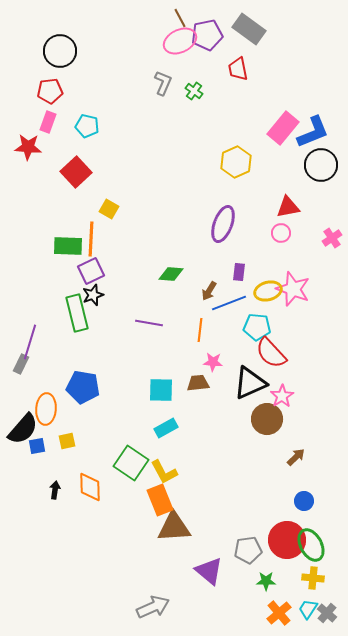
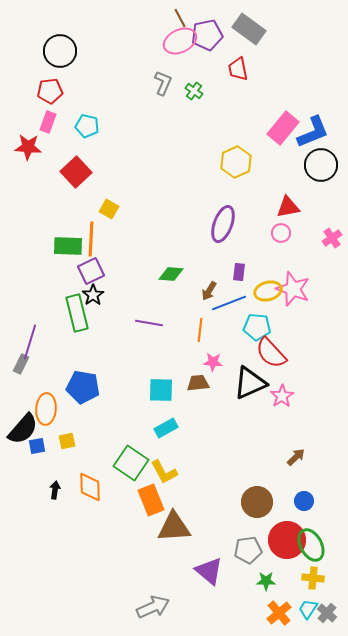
black star at (93, 295): rotated 15 degrees counterclockwise
brown circle at (267, 419): moved 10 px left, 83 px down
orange rectangle at (160, 500): moved 9 px left
